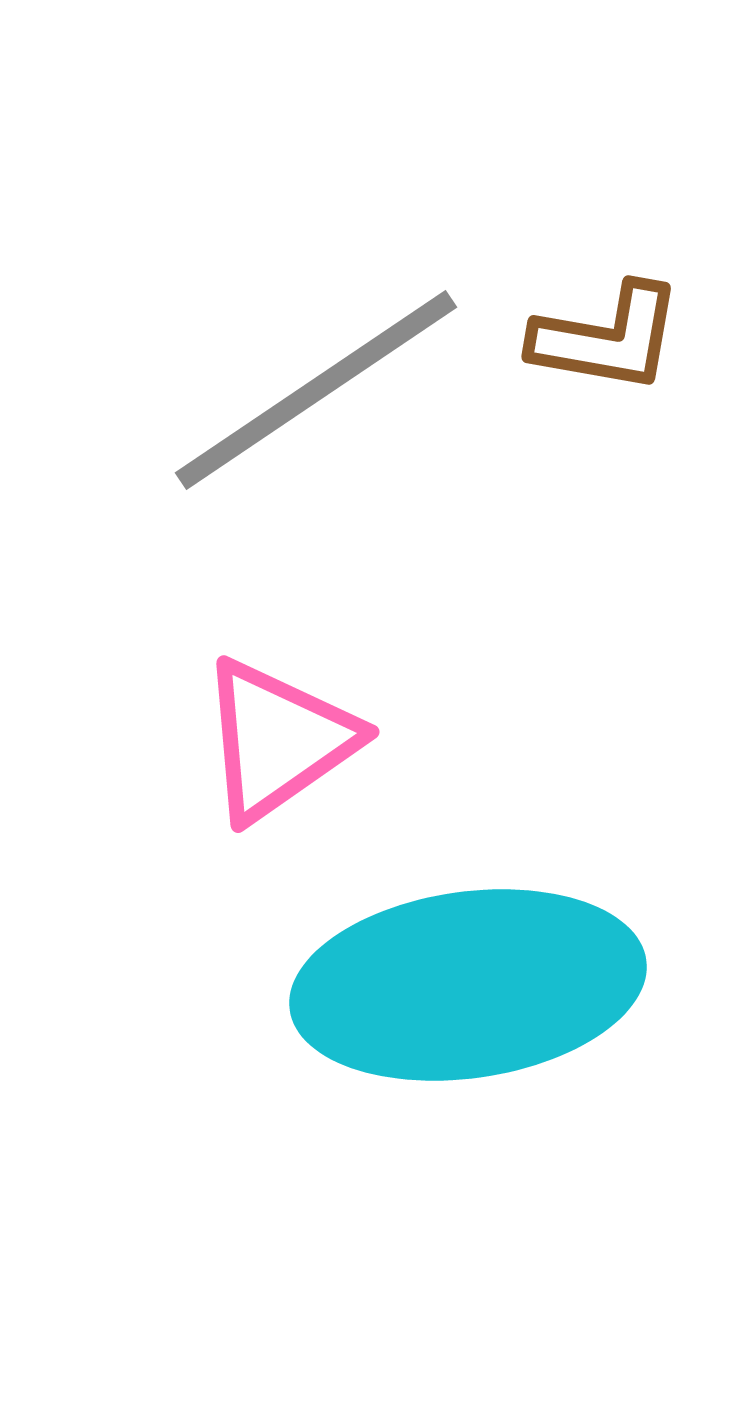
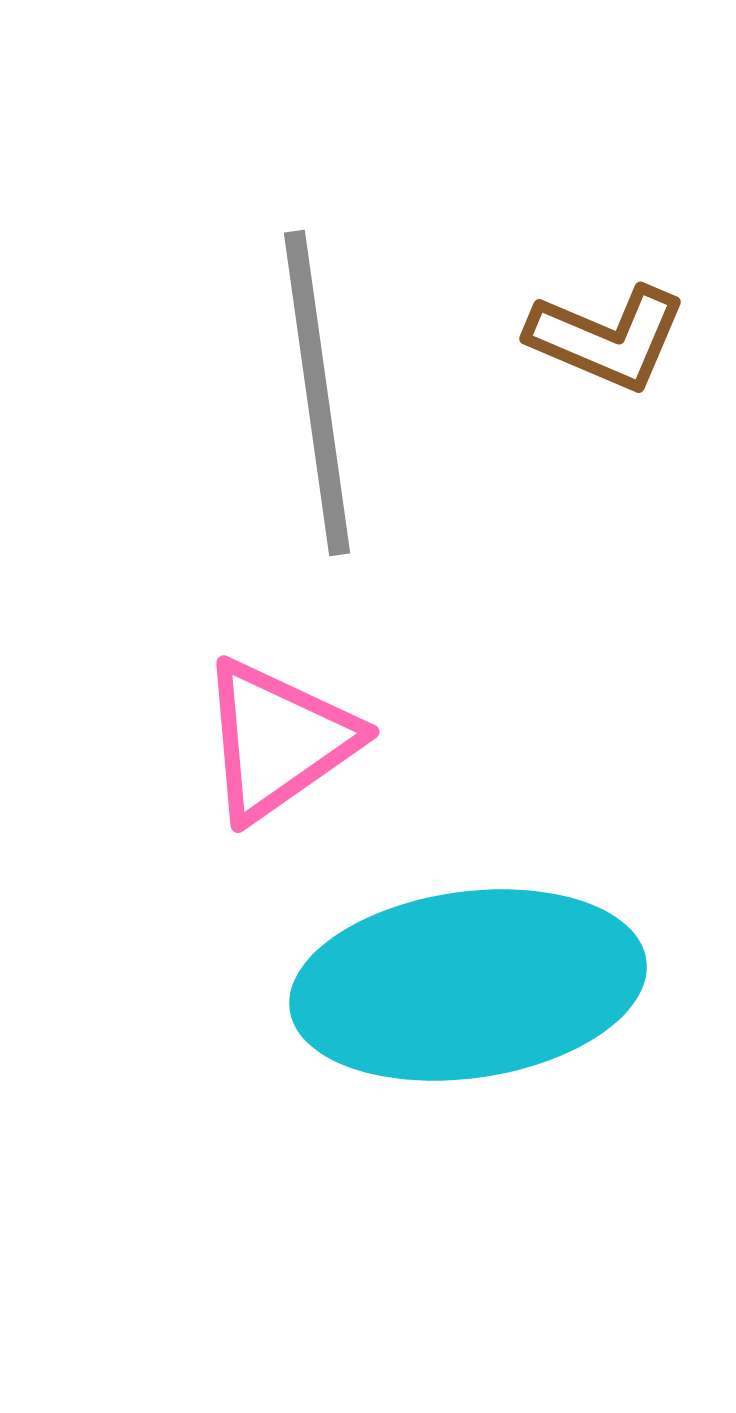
brown L-shape: rotated 13 degrees clockwise
gray line: moved 1 px right, 3 px down; rotated 64 degrees counterclockwise
